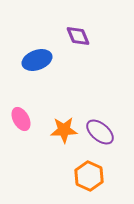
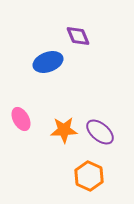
blue ellipse: moved 11 px right, 2 px down
